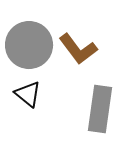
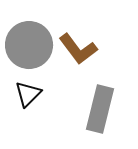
black triangle: rotated 36 degrees clockwise
gray rectangle: rotated 6 degrees clockwise
